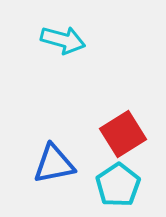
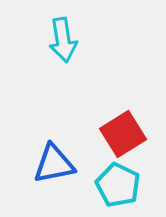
cyan arrow: rotated 66 degrees clockwise
cyan pentagon: rotated 12 degrees counterclockwise
